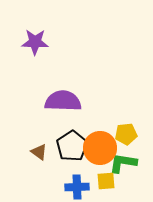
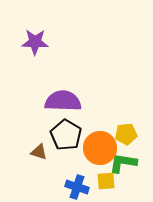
black pentagon: moved 6 px left, 11 px up; rotated 8 degrees counterclockwise
brown triangle: rotated 18 degrees counterclockwise
blue cross: rotated 20 degrees clockwise
